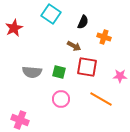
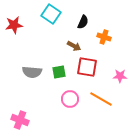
red star: moved 3 px up; rotated 18 degrees clockwise
green square: rotated 24 degrees counterclockwise
pink circle: moved 9 px right
